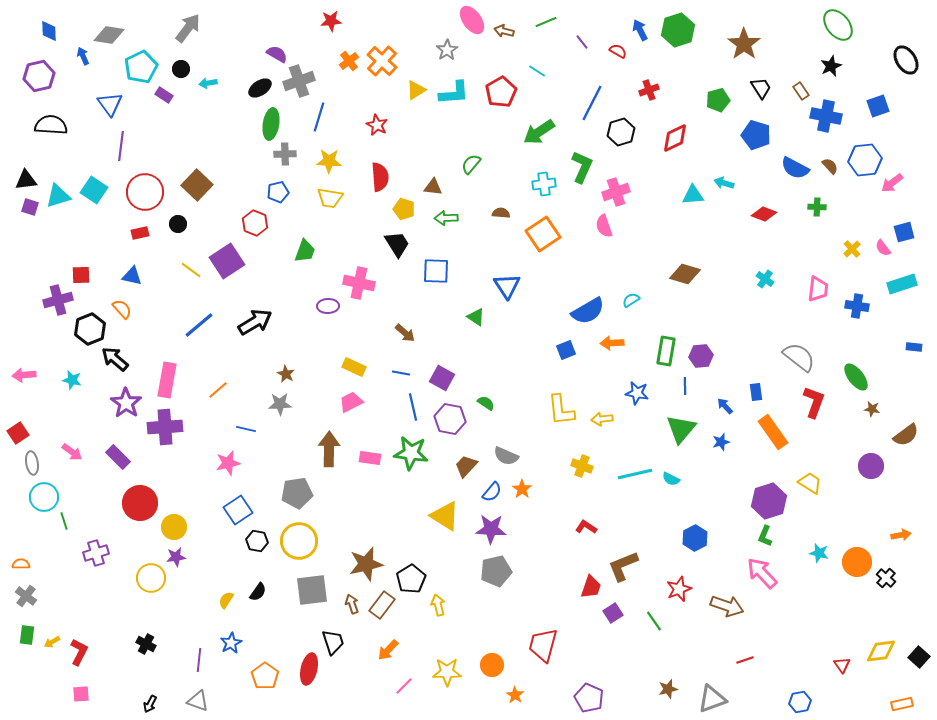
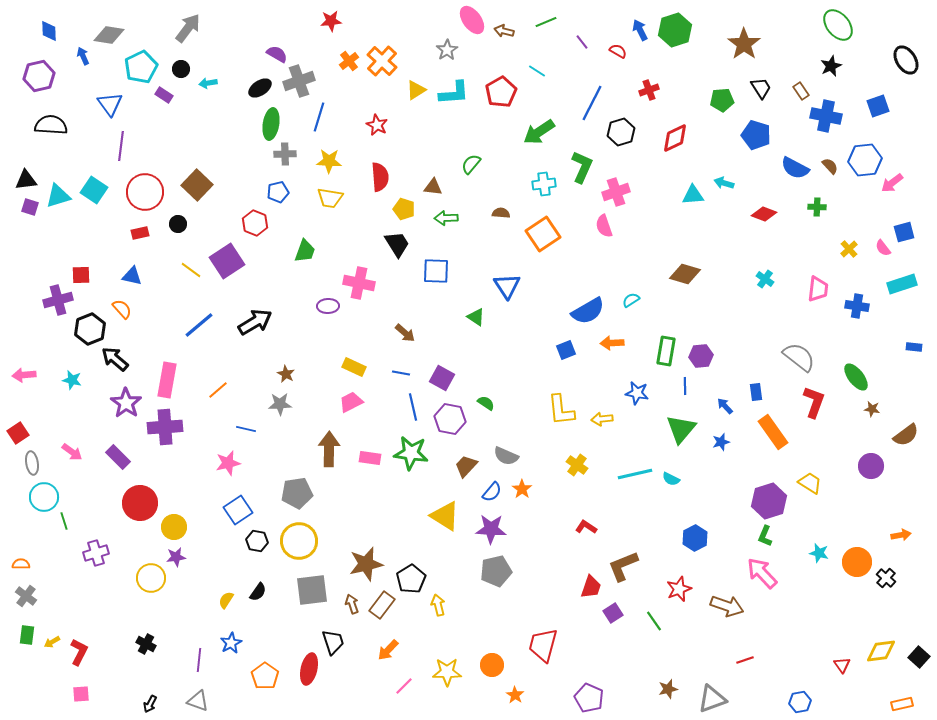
green hexagon at (678, 30): moved 3 px left
green pentagon at (718, 100): moved 4 px right; rotated 10 degrees clockwise
yellow cross at (852, 249): moved 3 px left
yellow cross at (582, 466): moved 5 px left, 1 px up; rotated 15 degrees clockwise
